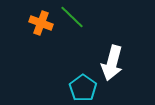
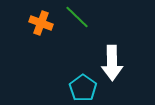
green line: moved 5 px right
white arrow: rotated 16 degrees counterclockwise
